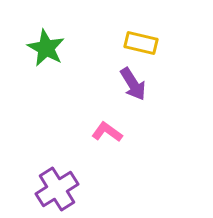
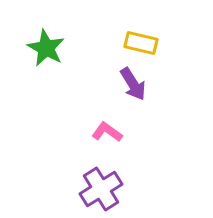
purple cross: moved 44 px right
